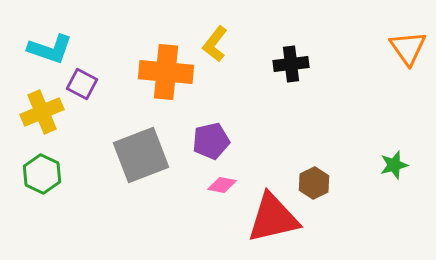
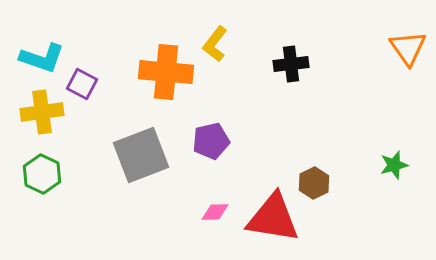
cyan L-shape: moved 8 px left, 9 px down
yellow cross: rotated 15 degrees clockwise
pink diamond: moved 7 px left, 27 px down; rotated 12 degrees counterclockwise
red triangle: rotated 22 degrees clockwise
